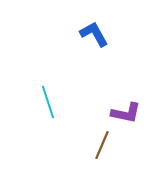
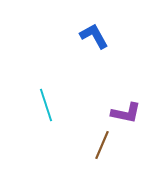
blue L-shape: moved 2 px down
cyan line: moved 2 px left, 3 px down
